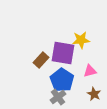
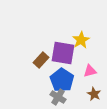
yellow star: rotated 24 degrees counterclockwise
gray cross: rotated 21 degrees counterclockwise
